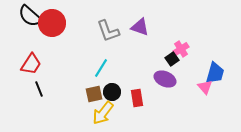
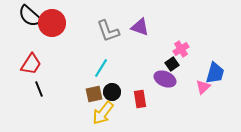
black square: moved 5 px down
pink triangle: moved 2 px left; rotated 28 degrees clockwise
red rectangle: moved 3 px right, 1 px down
